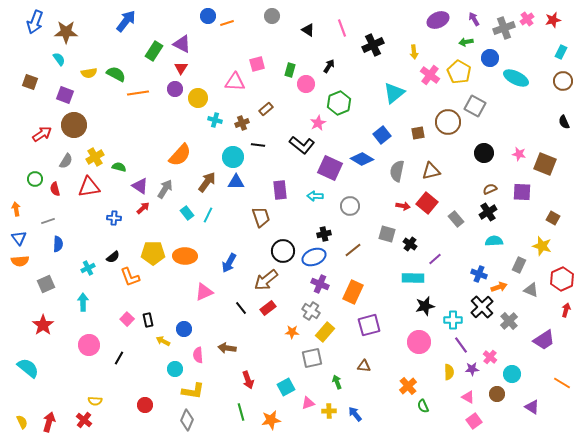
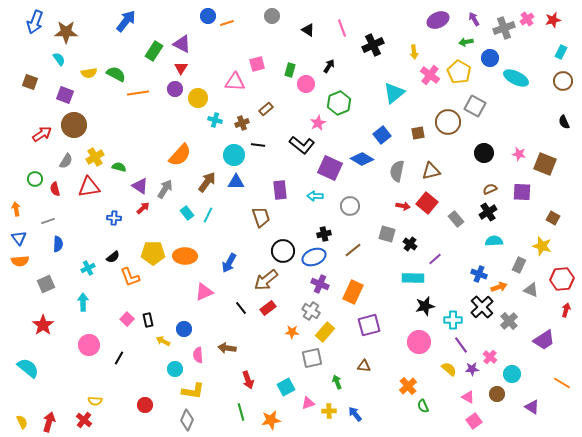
cyan circle at (233, 157): moved 1 px right, 2 px up
red hexagon at (562, 279): rotated 20 degrees clockwise
yellow semicircle at (449, 372): moved 3 px up; rotated 49 degrees counterclockwise
